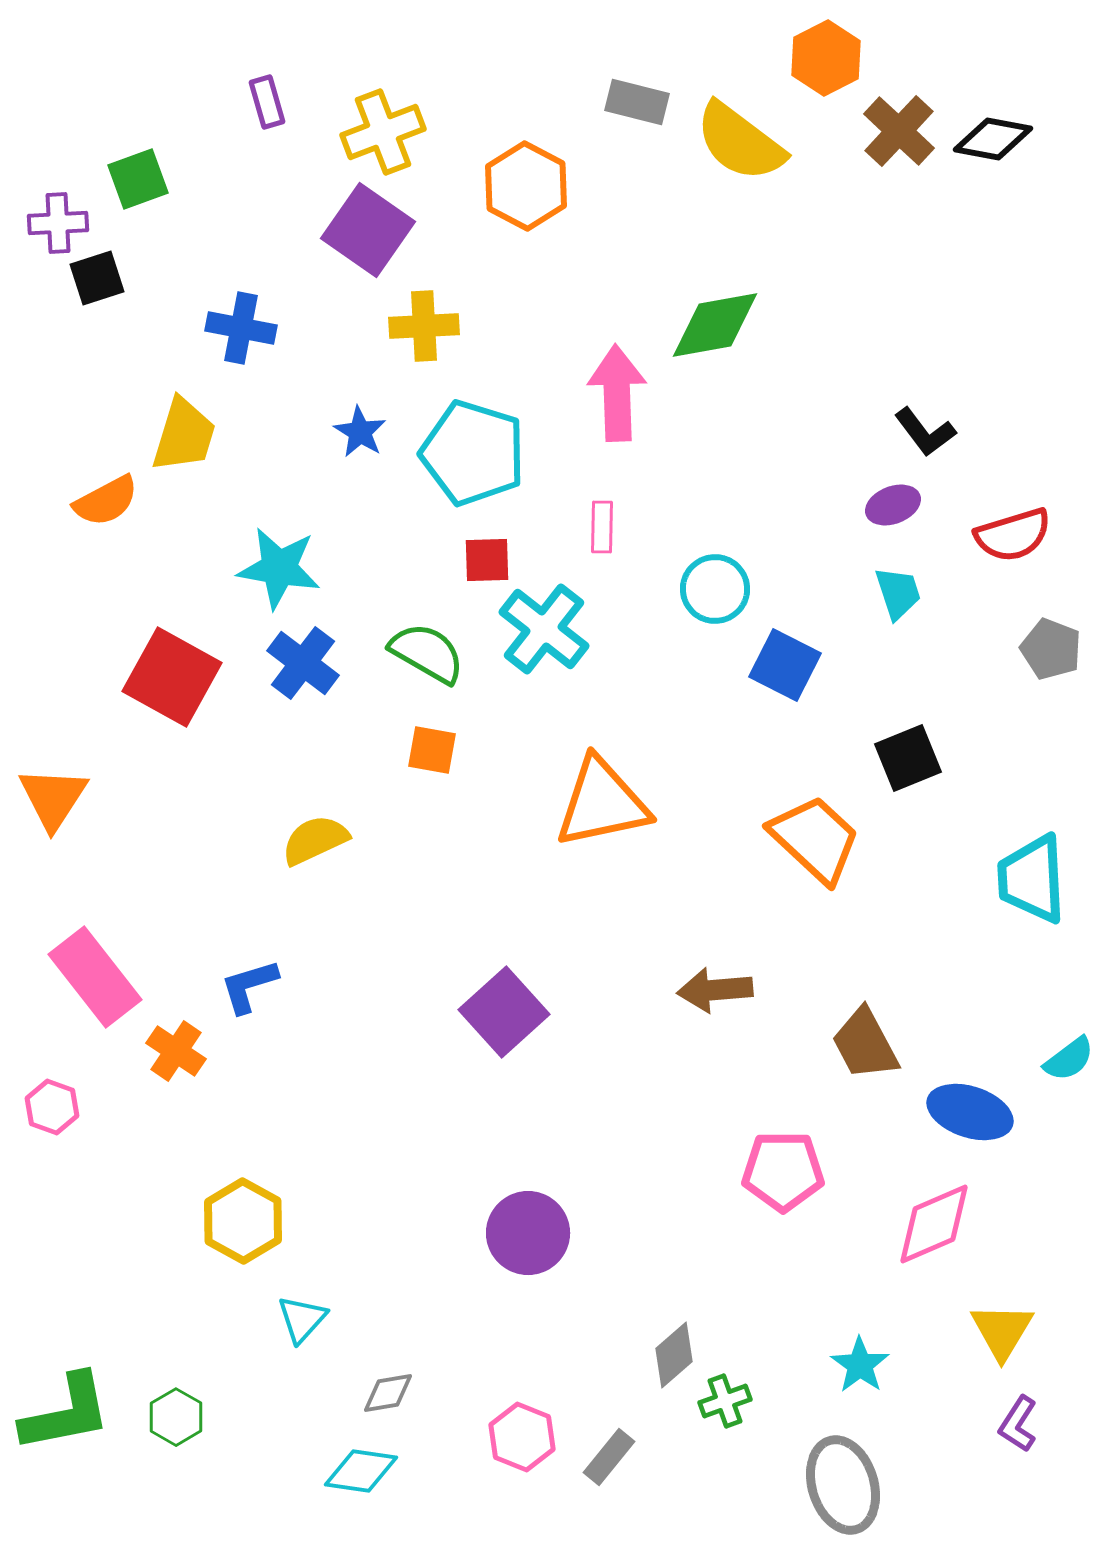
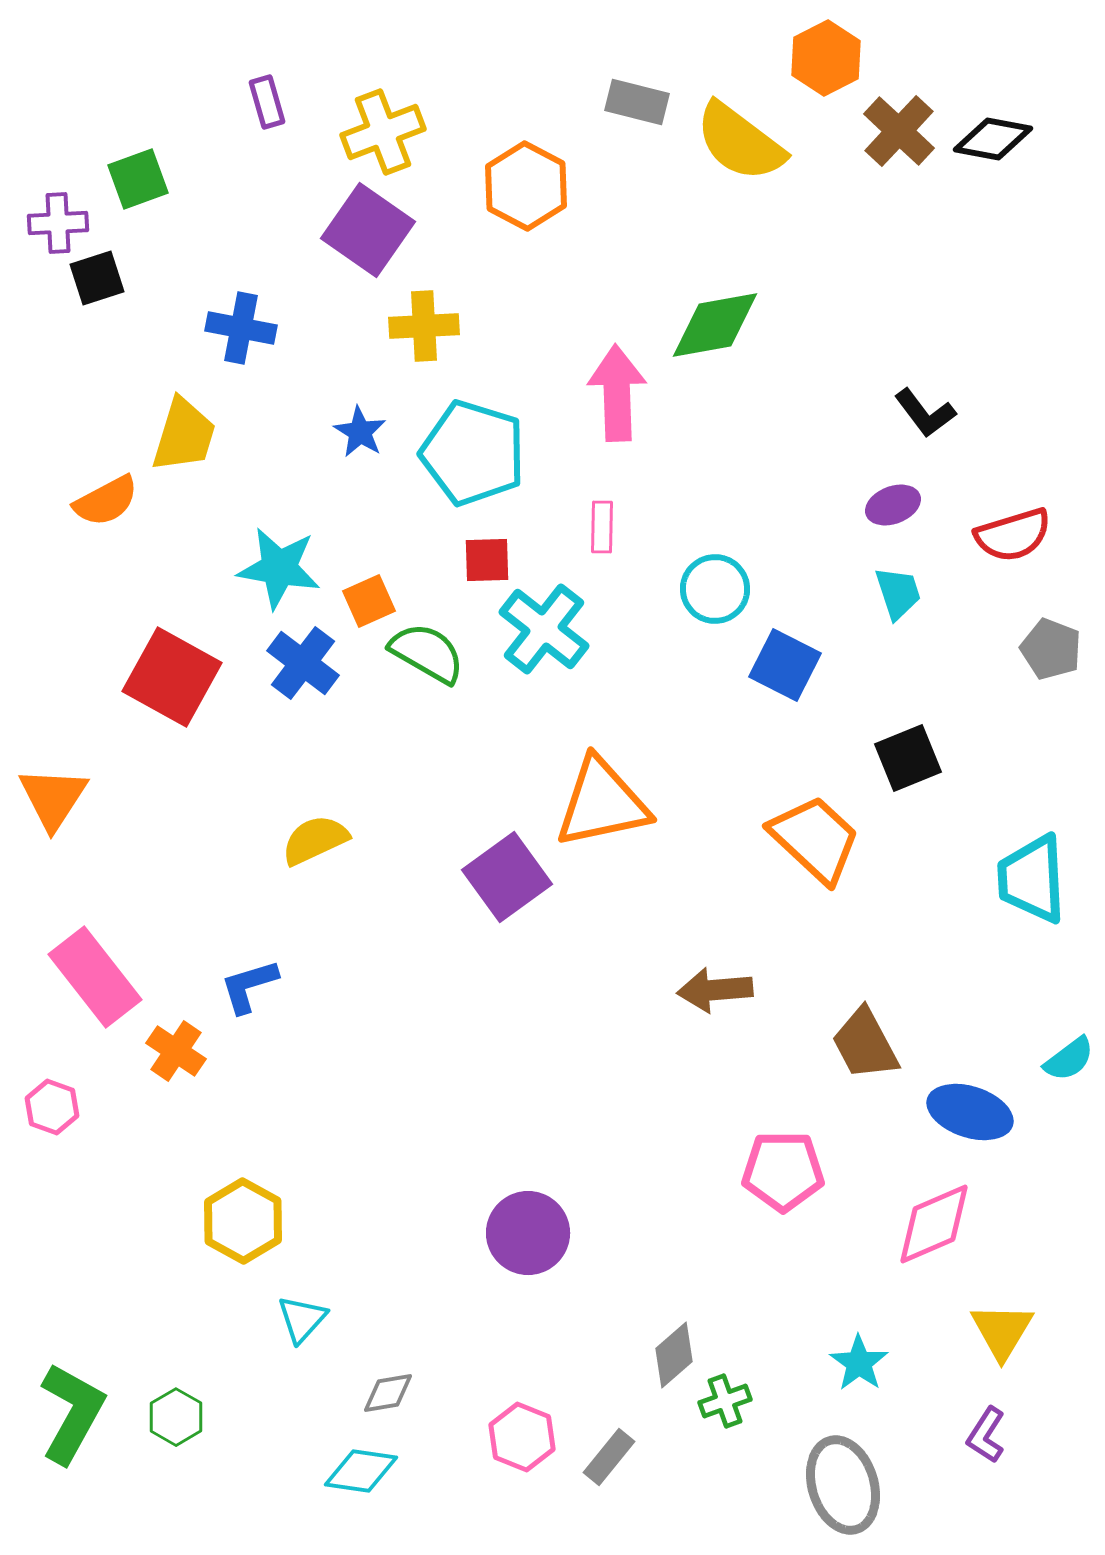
black L-shape at (925, 432): moved 19 px up
orange square at (432, 750): moved 63 px left, 149 px up; rotated 34 degrees counterclockwise
purple square at (504, 1012): moved 3 px right, 135 px up; rotated 6 degrees clockwise
cyan star at (860, 1365): moved 1 px left, 2 px up
green L-shape at (66, 1413): moved 6 px right; rotated 50 degrees counterclockwise
purple L-shape at (1018, 1424): moved 32 px left, 11 px down
